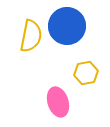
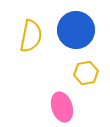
blue circle: moved 9 px right, 4 px down
pink ellipse: moved 4 px right, 5 px down
